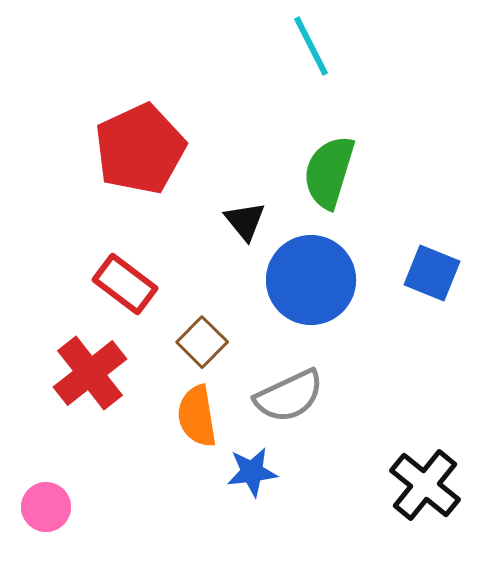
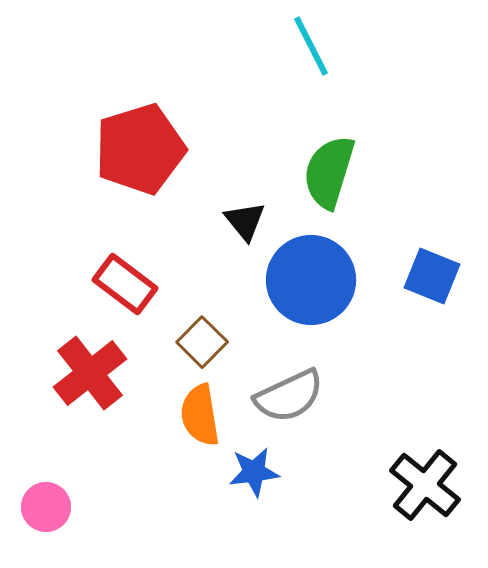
red pentagon: rotated 8 degrees clockwise
blue square: moved 3 px down
orange semicircle: moved 3 px right, 1 px up
blue star: moved 2 px right
